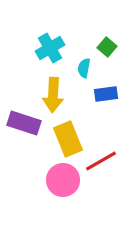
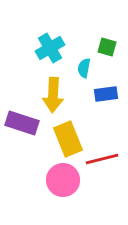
green square: rotated 24 degrees counterclockwise
purple rectangle: moved 2 px left
red line: moved 1 px right, 2 px up; rotated 16 degrees clockwise
